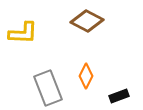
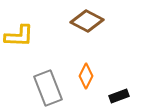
yellow L-shape: moved 4 px left, 3 px down
